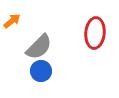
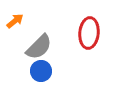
orange arrow: moved 3 px right
red ellipse: moved 6 px left
